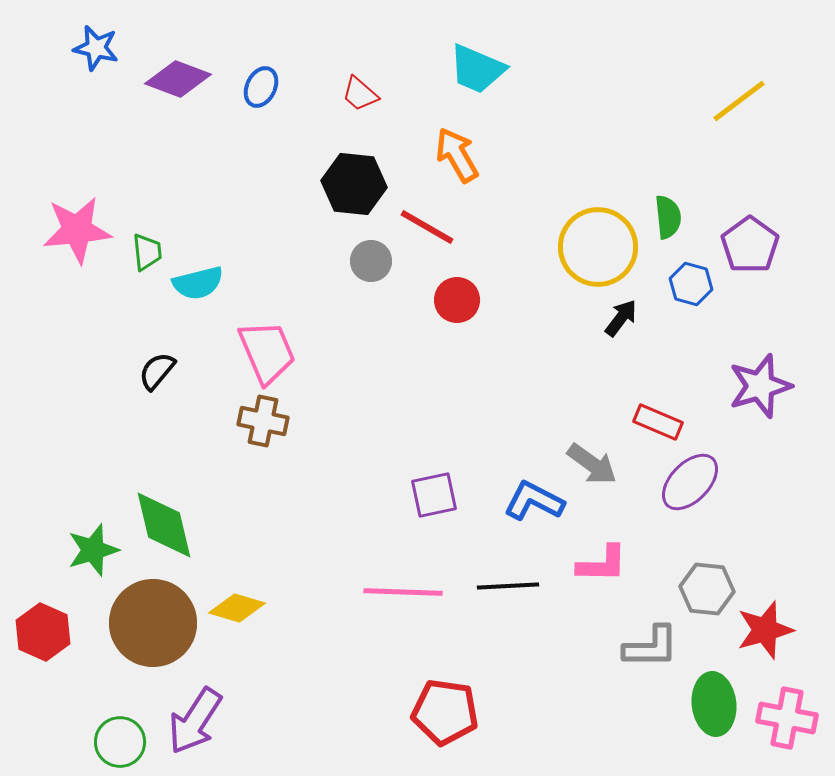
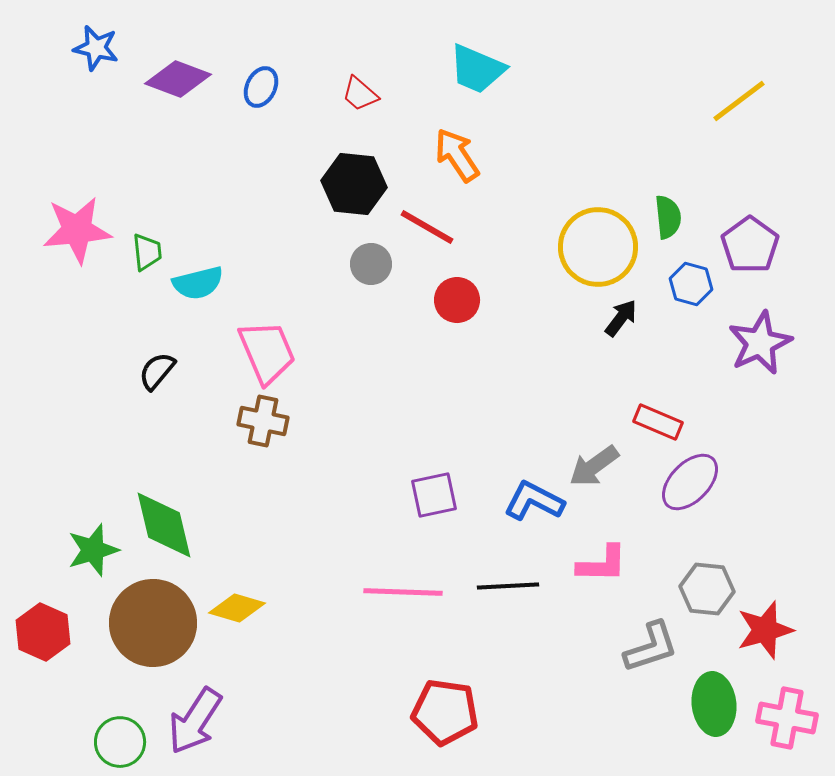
orange arrow at (457, 155): rotated 4 degrees counterclockwise
gray circle at (371, 261): moved 3 px down
purple star at (760, 386): moved 43 px up; rotated 8 degrees counterclockwise
gray arrow at (592, 464): moved 2 px right, 2 px down; rotated 108 degrees clockwise
gray L-shape at (651, 647): rotated 18 degrees counterclockwise
